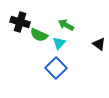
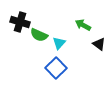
green arrow: moved 17 px right
